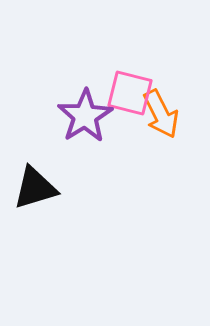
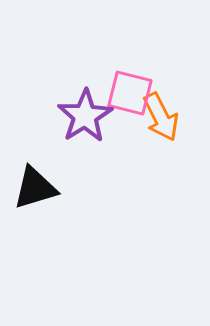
orange arrow: moved 3 px down
